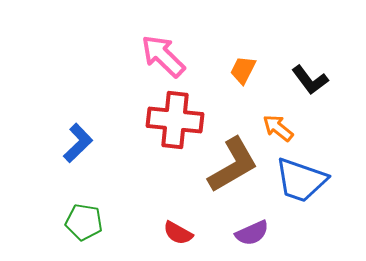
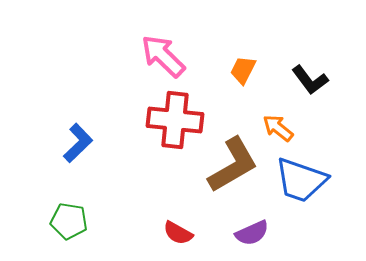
green pentagon: moved 15 px left, 1 px up
